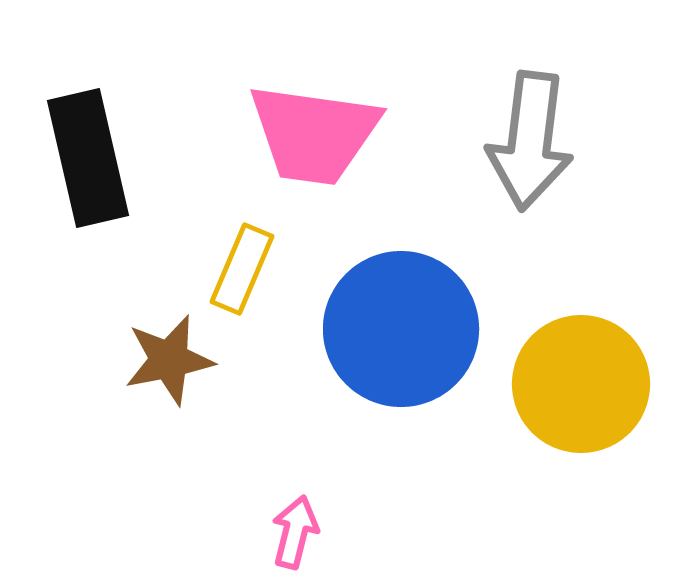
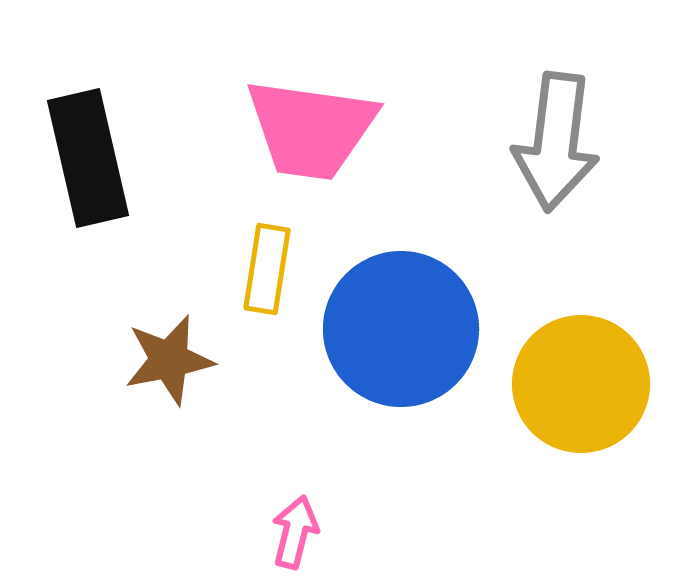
pink trapezoid: moved 3 px left, 5 px up
gray arrow: moved 26 px right, 1 px down
yellow rectangle: moved 25 px right; rotated 14 degrees counterclockwise
